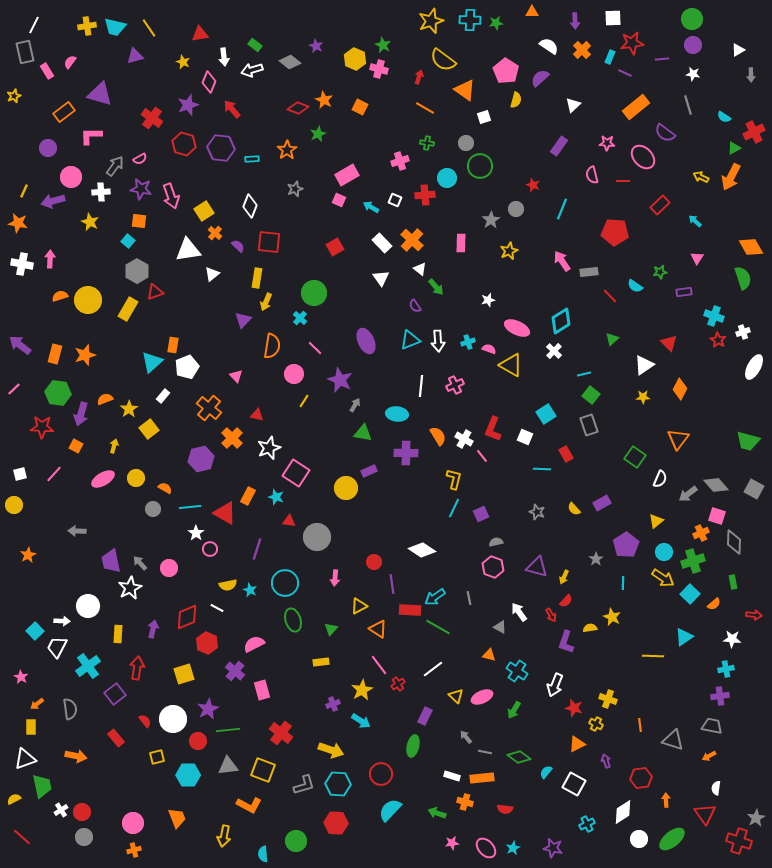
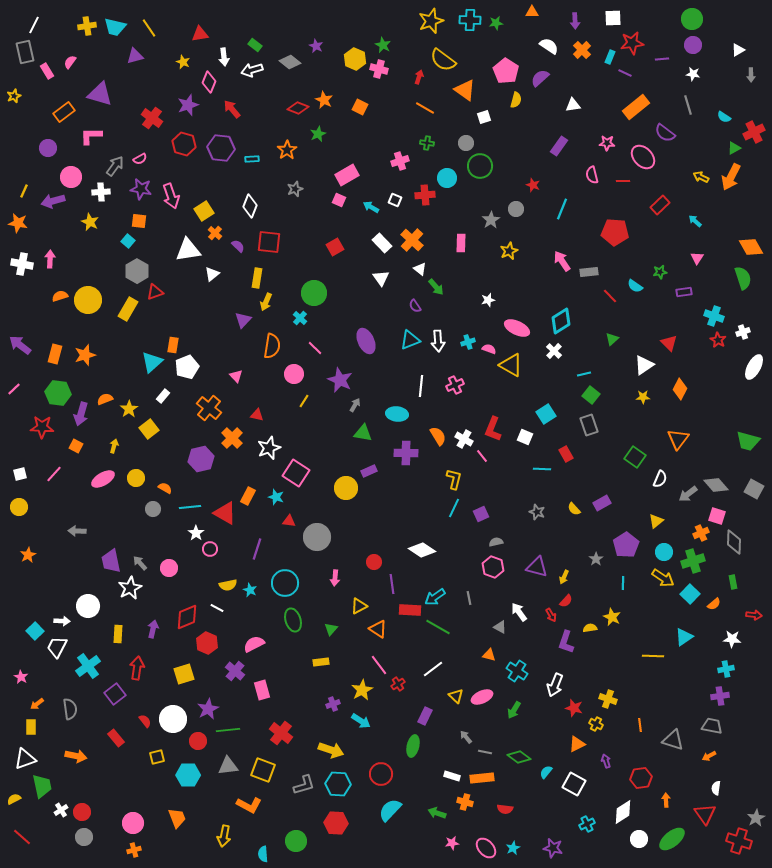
white triangle at (573, 105): rotated 35 degrees clockwise
yellow circle at (14, 505): moved 5 px right, 2 px down
